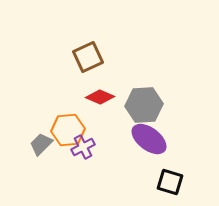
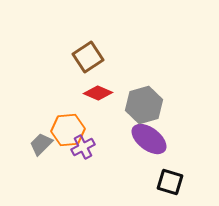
brown square: rotated 8 degrees counterclockwise
red diamond: moved 2 px left, 4 px up
gray hexagon: rotated 12 degrees counterclockwise
